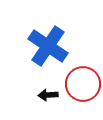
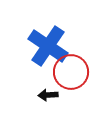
red circle: moved 12 px left, 12 px up
